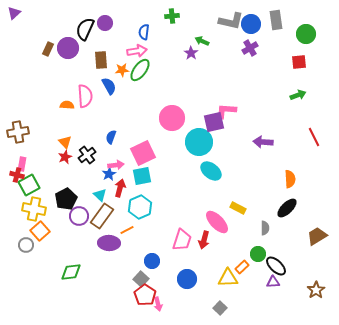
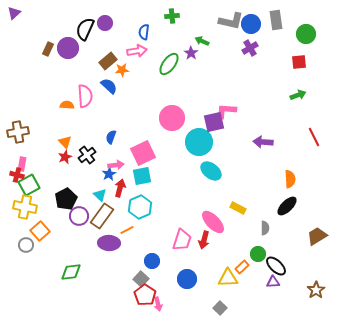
brown rectangle at (101, 60): moved 7 px right, 1 px down; rotated 54 degrees clockwise
green ellipse at (140, 70): moved 29 px right, 6 px up
blue semicircle at (109, 86): rotated 18 degrees counterclockwise
black ellipse at (287, 208): moved 2 px up
yellow cross at (34, 209): moved 9 px left, 2 px up
pink ellipse at (217, 222): moved 4 px left
